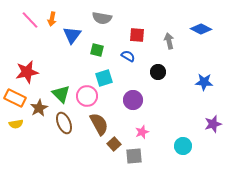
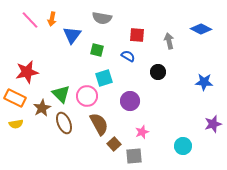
purple circle: moved 3 px left, 1 px down
brown star: moved 3 px right
